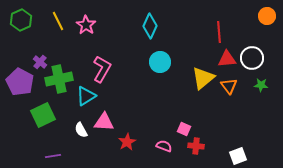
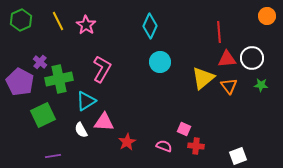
cyan triangle: moved 5 px down
